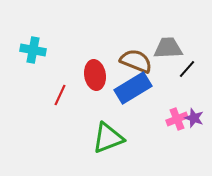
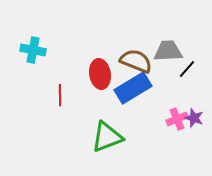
gray trapezoid: moved 3 px down
red ellipse: moved 5 px right, 1 px up
red line: rotated 25 degrees counterclockwise
green triangle: moved 1 px left, 1 px up
